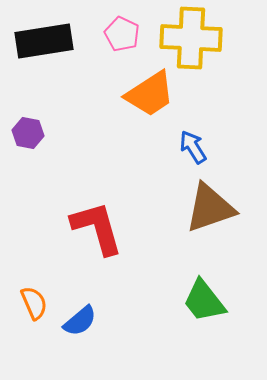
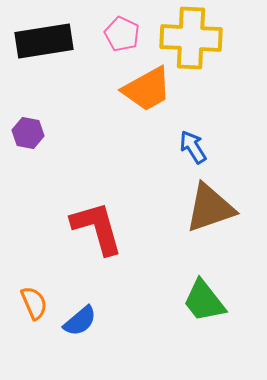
orange trapezoid: moved 3 px left, 5 px up; rotated 4 degrees clockwise
